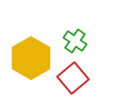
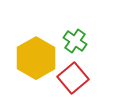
yellow hexagon: moved 5 px right
